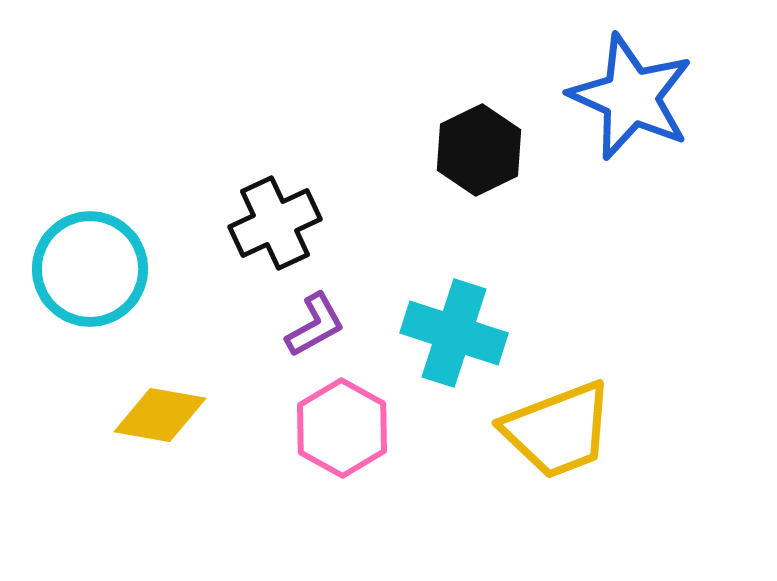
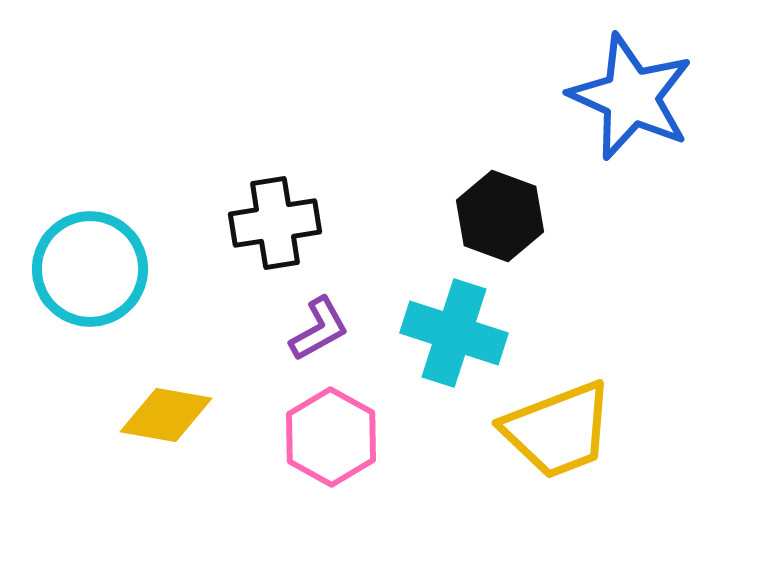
black hexagon: moved 21 px right, 66 px down; rotated 14 degrees counterclockwise
black cross: rotated 16 degrees clockwise
purple L-shape: moved 4 px right, 4 px down
yellow diamond: moved 6 px right
pink hexagon: moved 11 px left, 9 px down
